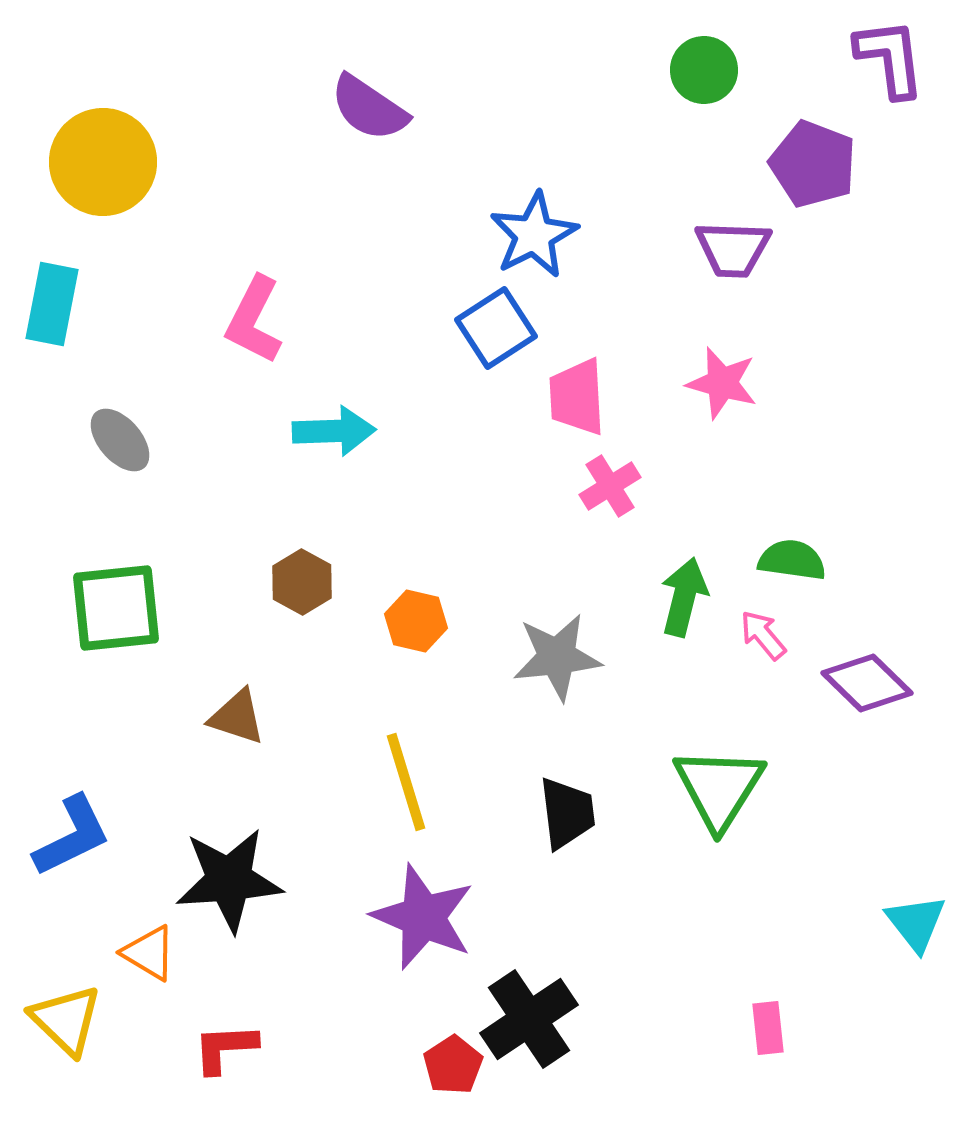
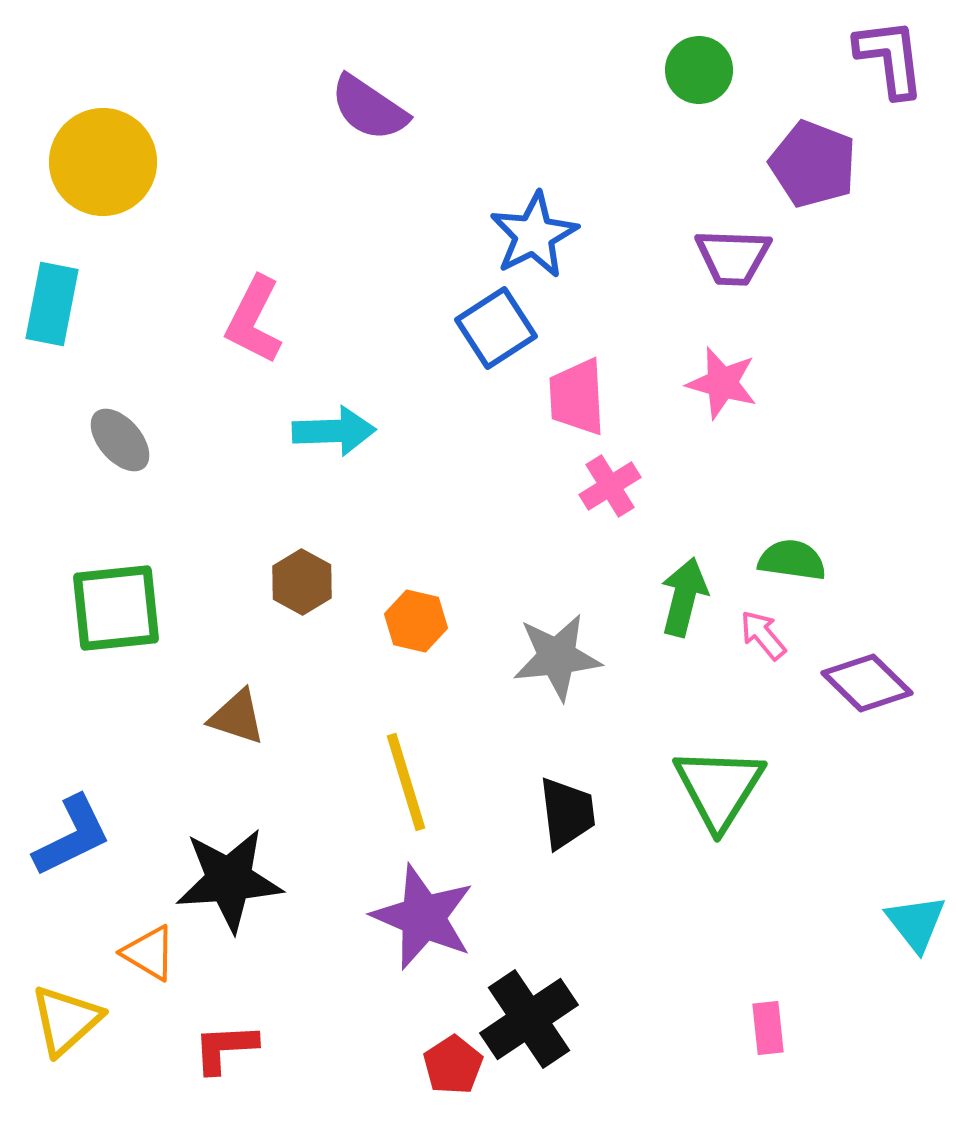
green circle: moved 5 px left
purple trapezoid: moved 8 px down
yellow triangle: rotated 34 degrees clockwise
